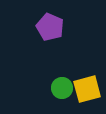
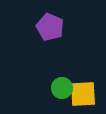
yellow square: moved 4 px left, 5 px down; rotated 12 degrees clockwise
